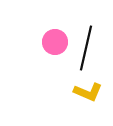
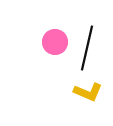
black line: moved 1 px right
